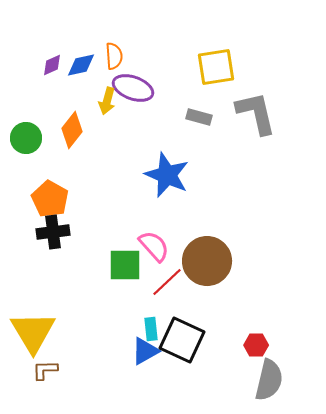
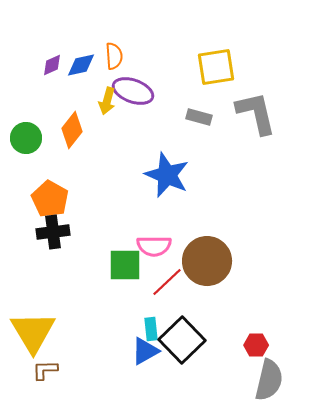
purple ellipse: moved 3 px down
pink semicircle: rotated 132 degrees clockwise
black square: rotated 21 degrees clockwise
